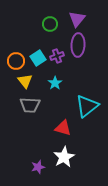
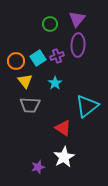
red triangle: rotated 18 degrees clockwise
